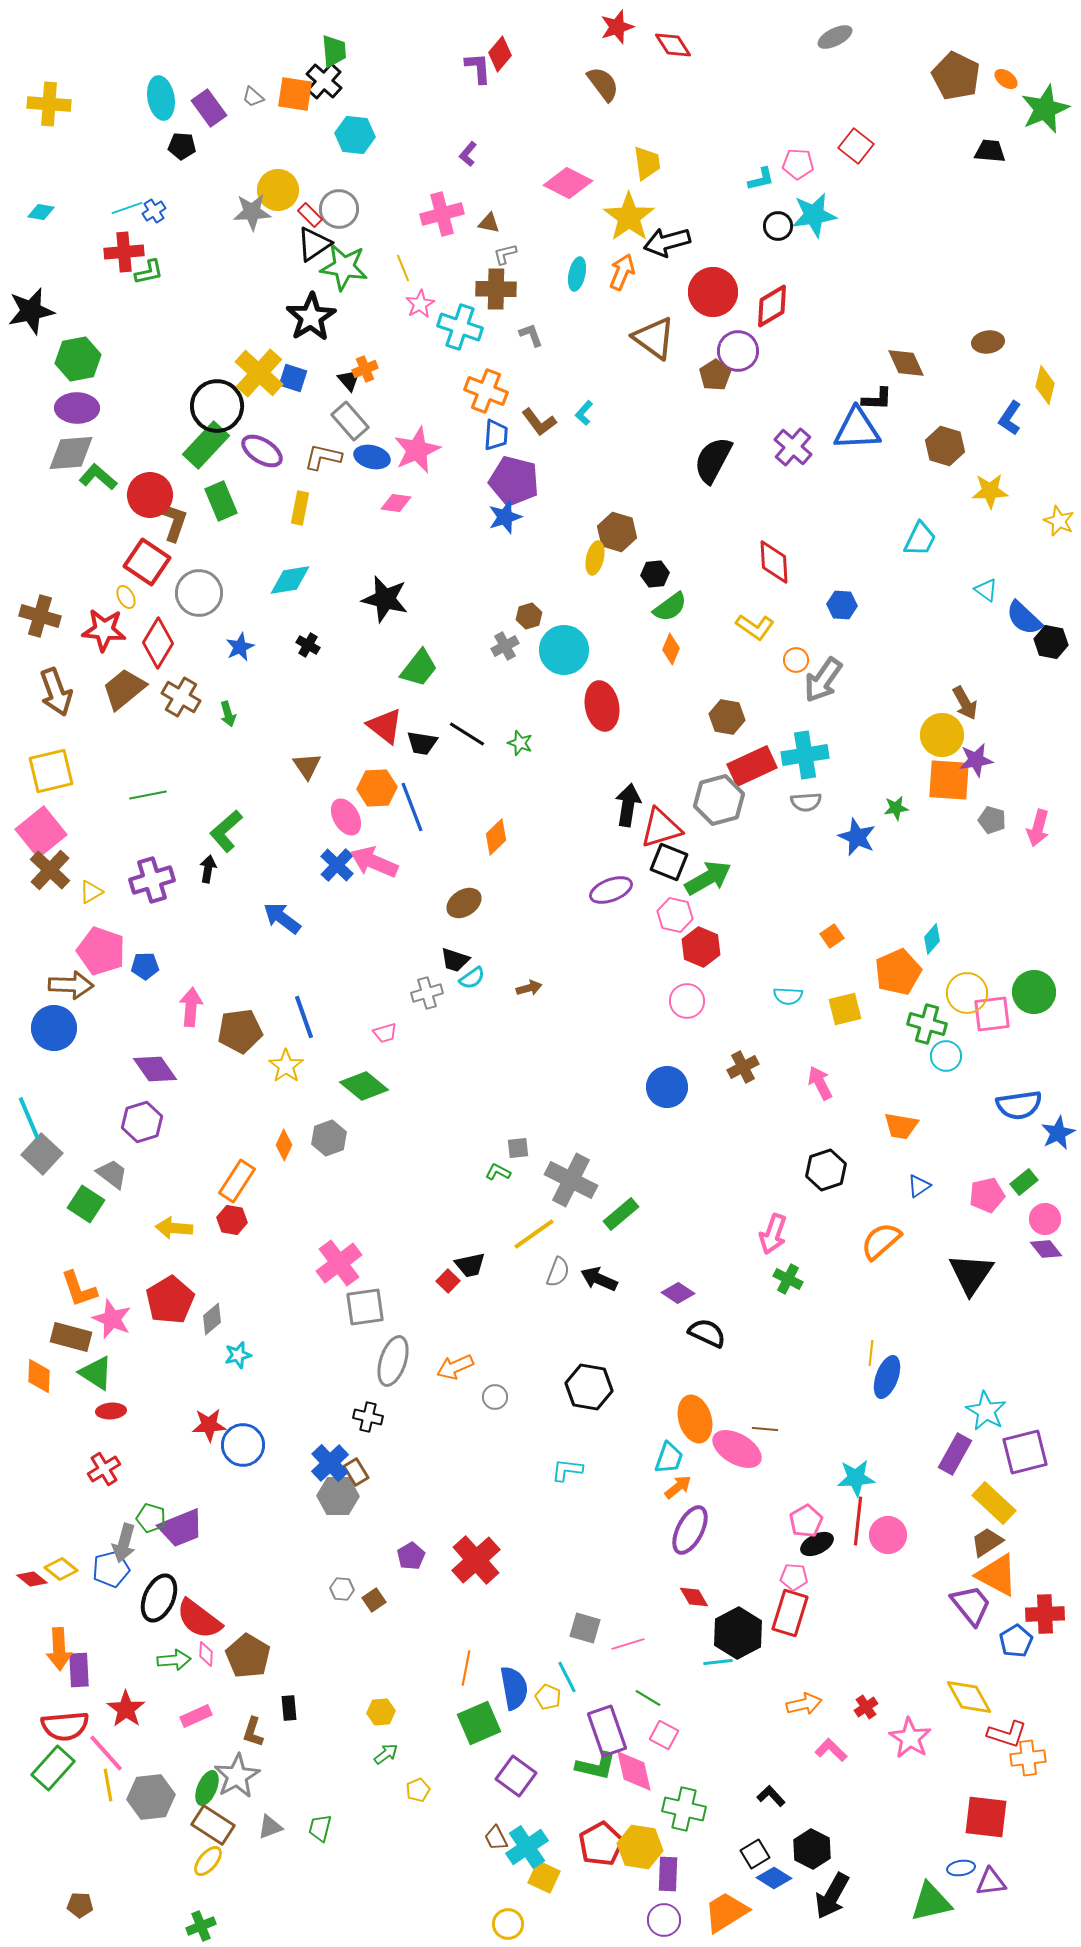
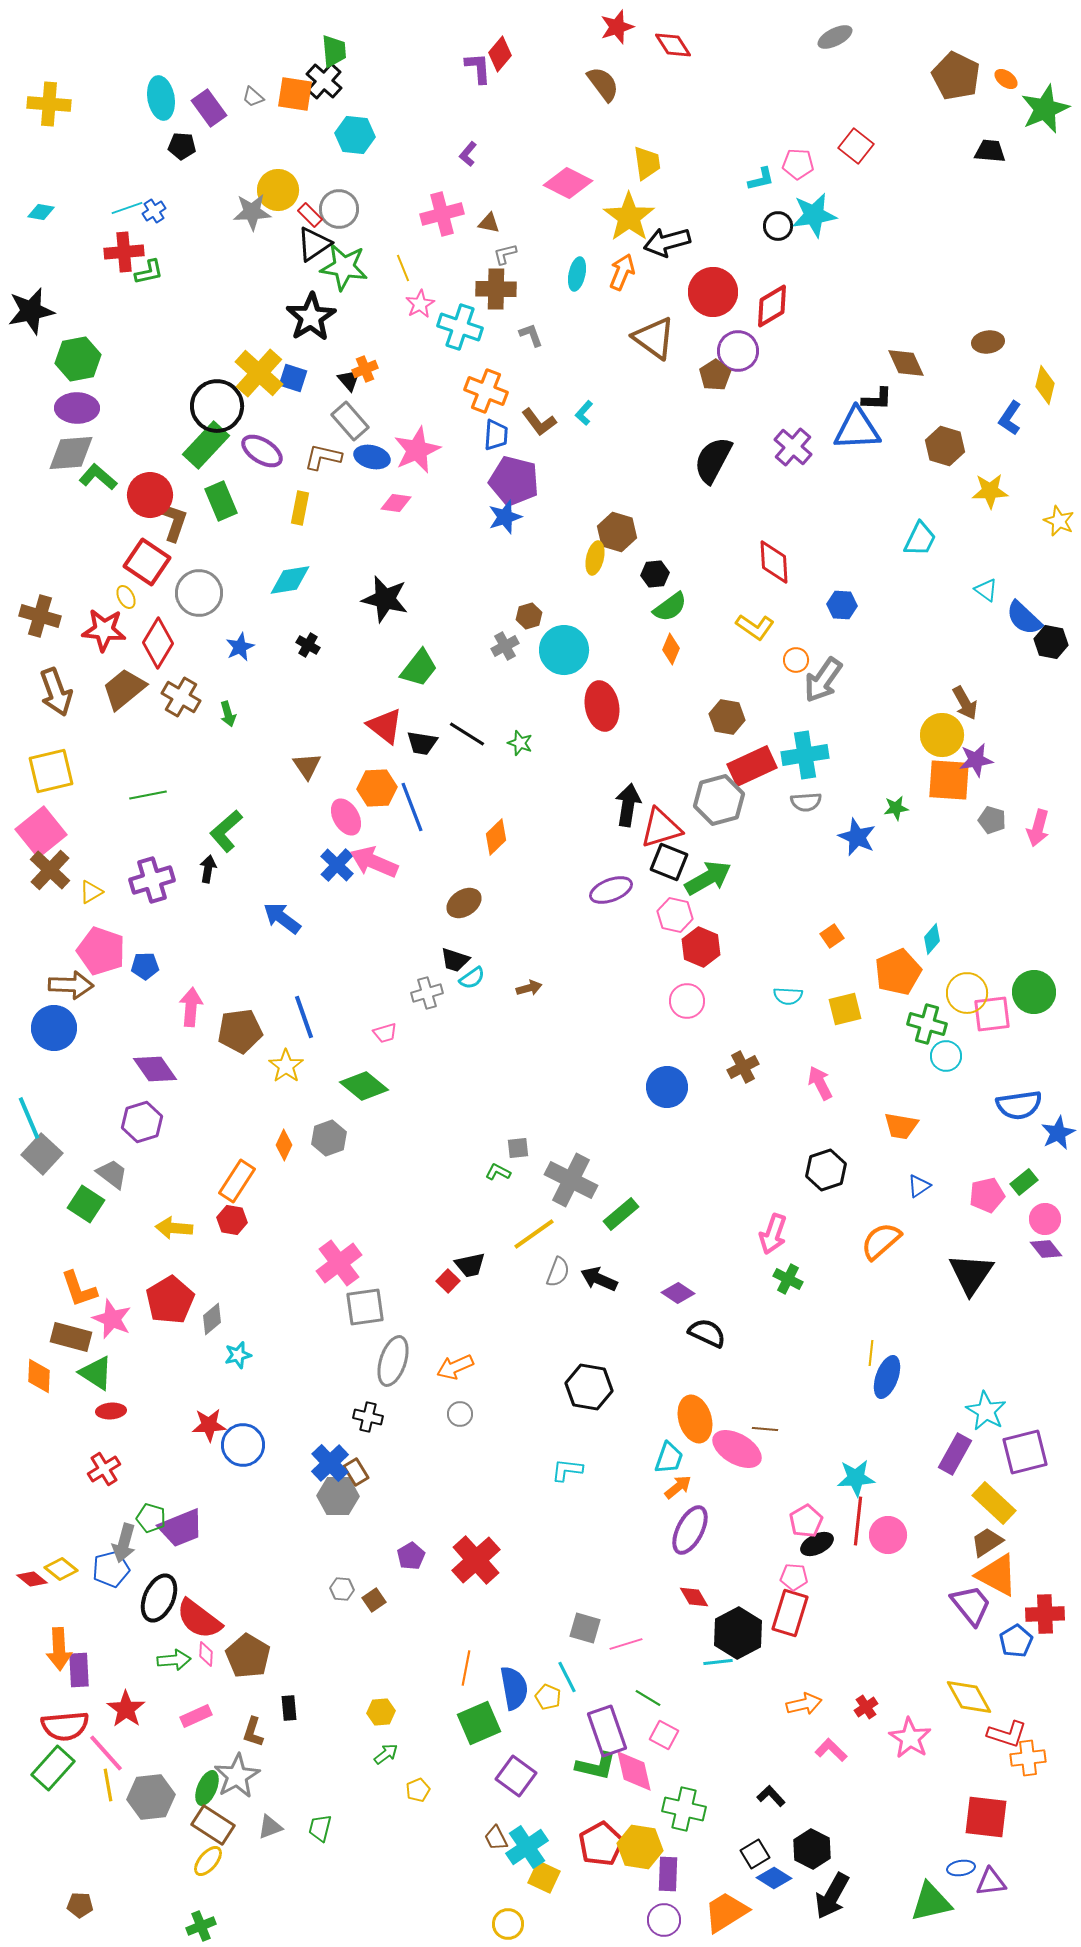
gray circle at (495, 1397): moved 35 px left, 17 px down
pink line at (628, 1644): moved 2 px left
